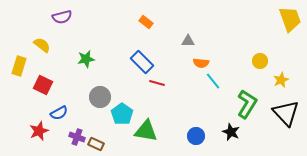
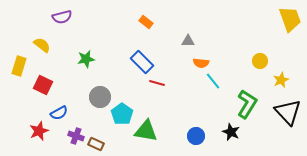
black triangle: moved 2 px right, 1 px up
purple cross: moved 1 px left, 1 px up
